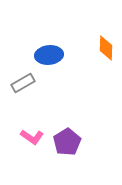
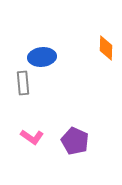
blue ellipse: moved 7 px left, 2 px down
gray rectangle: rotated 65 degrees counterclockwise
purple pentagon: moved 8 px right, 1 px up; rotated 16 degrees counterclockwise
